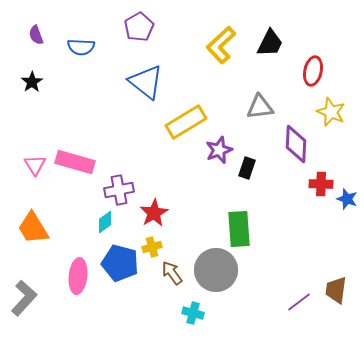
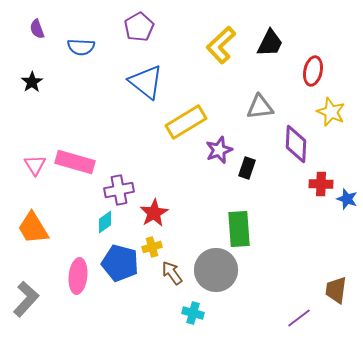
purple semicircle: moved 1 px right, 6 px up
gray L-shape: moved 2 px right, 1 px down
purple line: moved 16 px down
